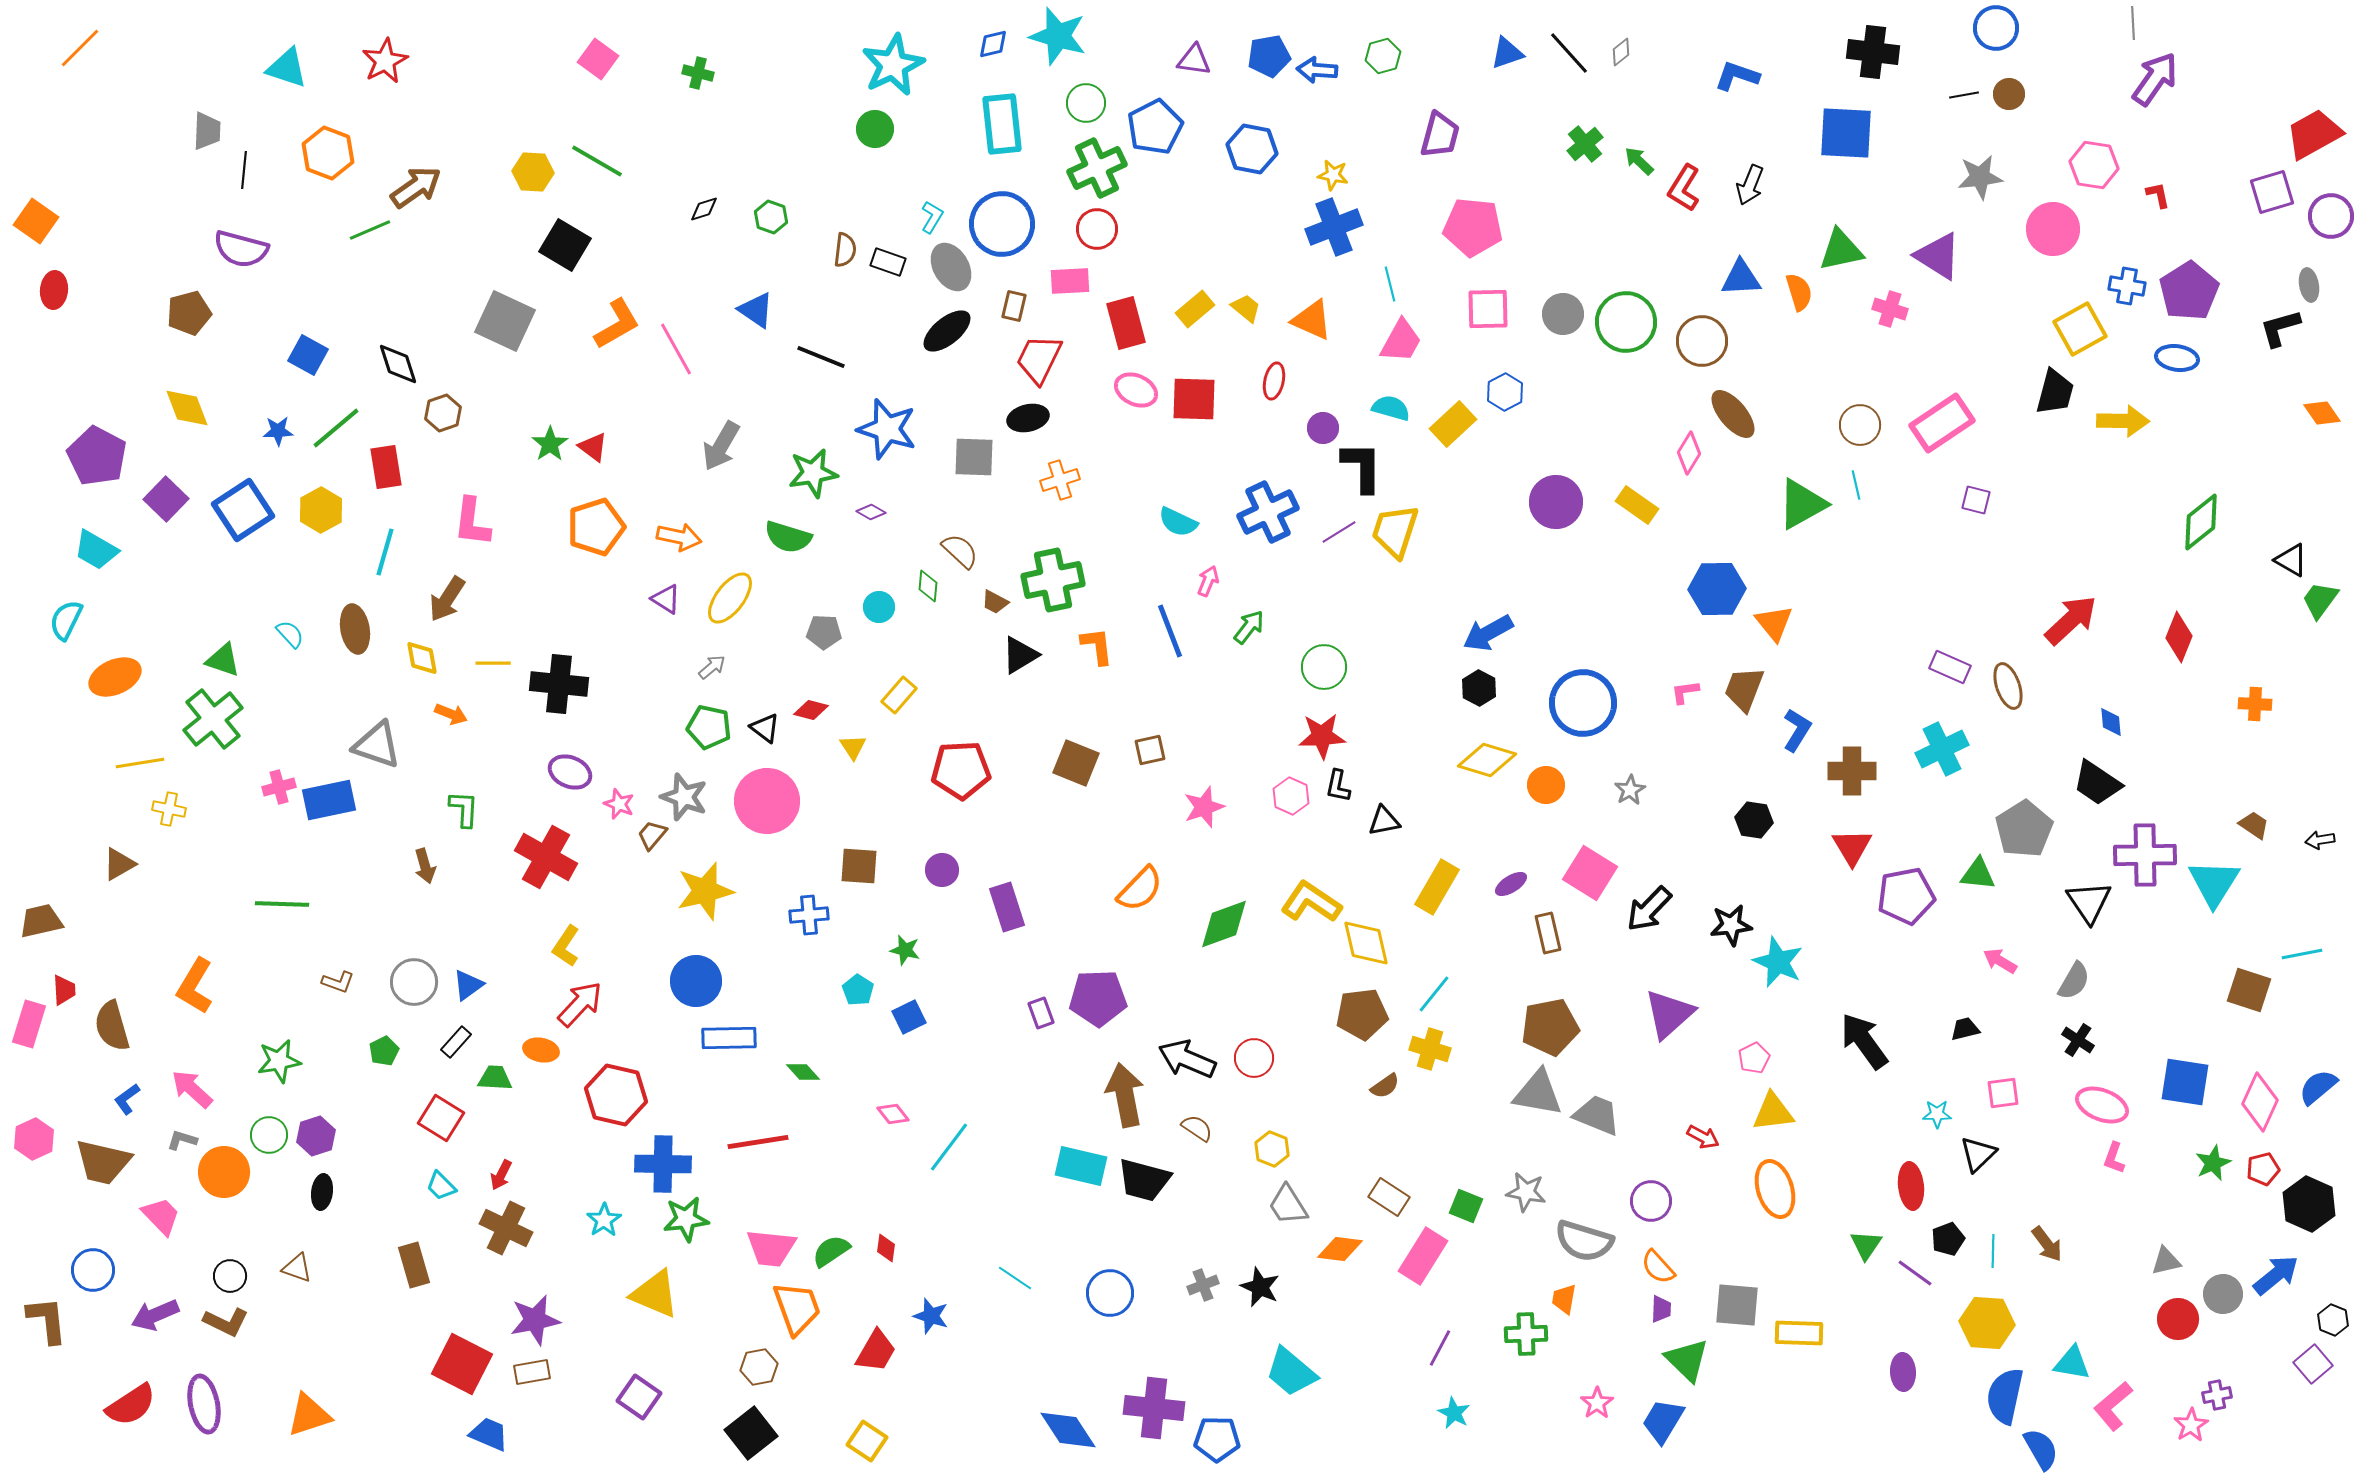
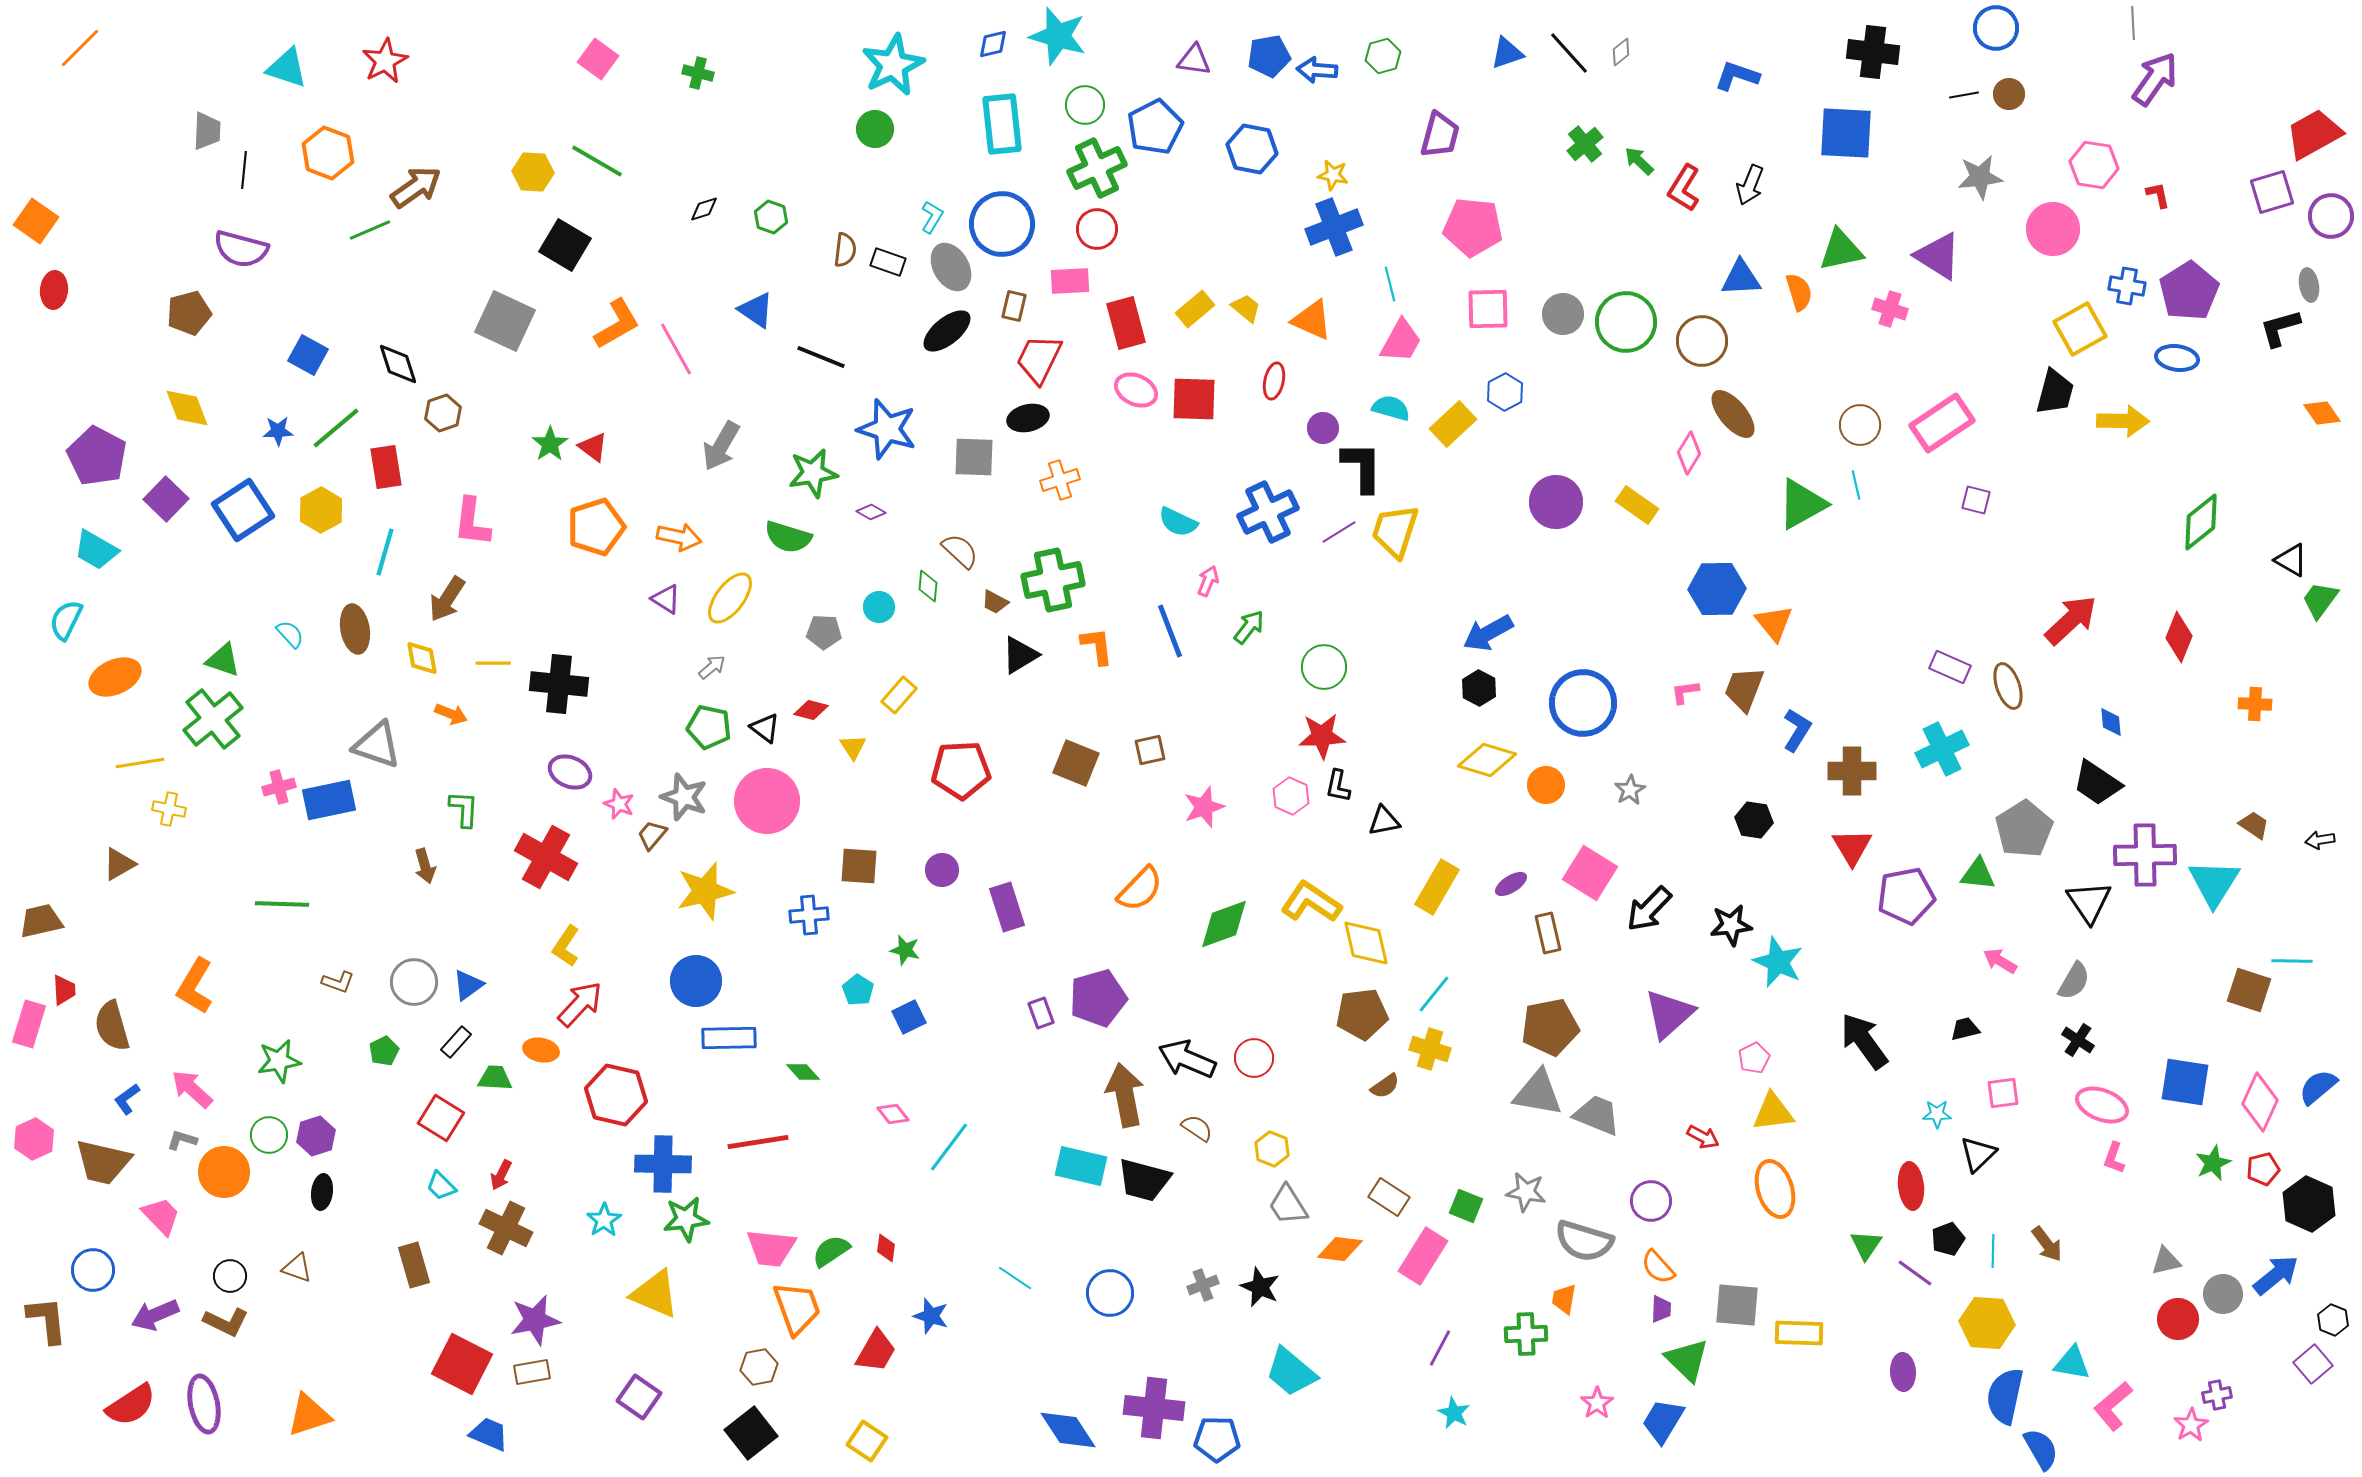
green circle at (1086, 103): moved 1 px left, 2 px down
cyan line at (2302, 954): moved 10 px left, 7 px down; rotated 12 degrees clockwise
purple pentagon at (1098, 998): rotated 14 degrees counterclockwise
